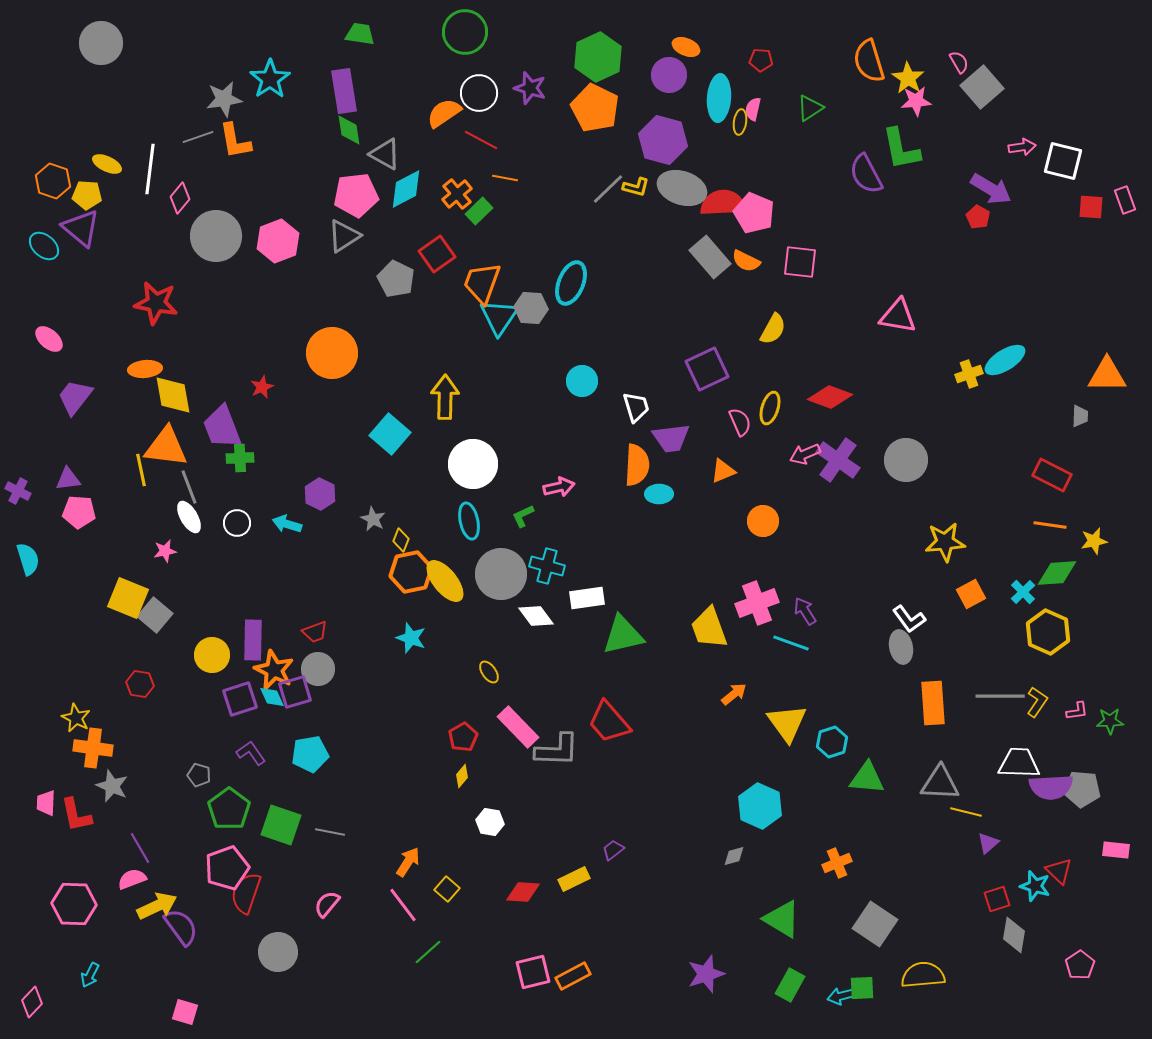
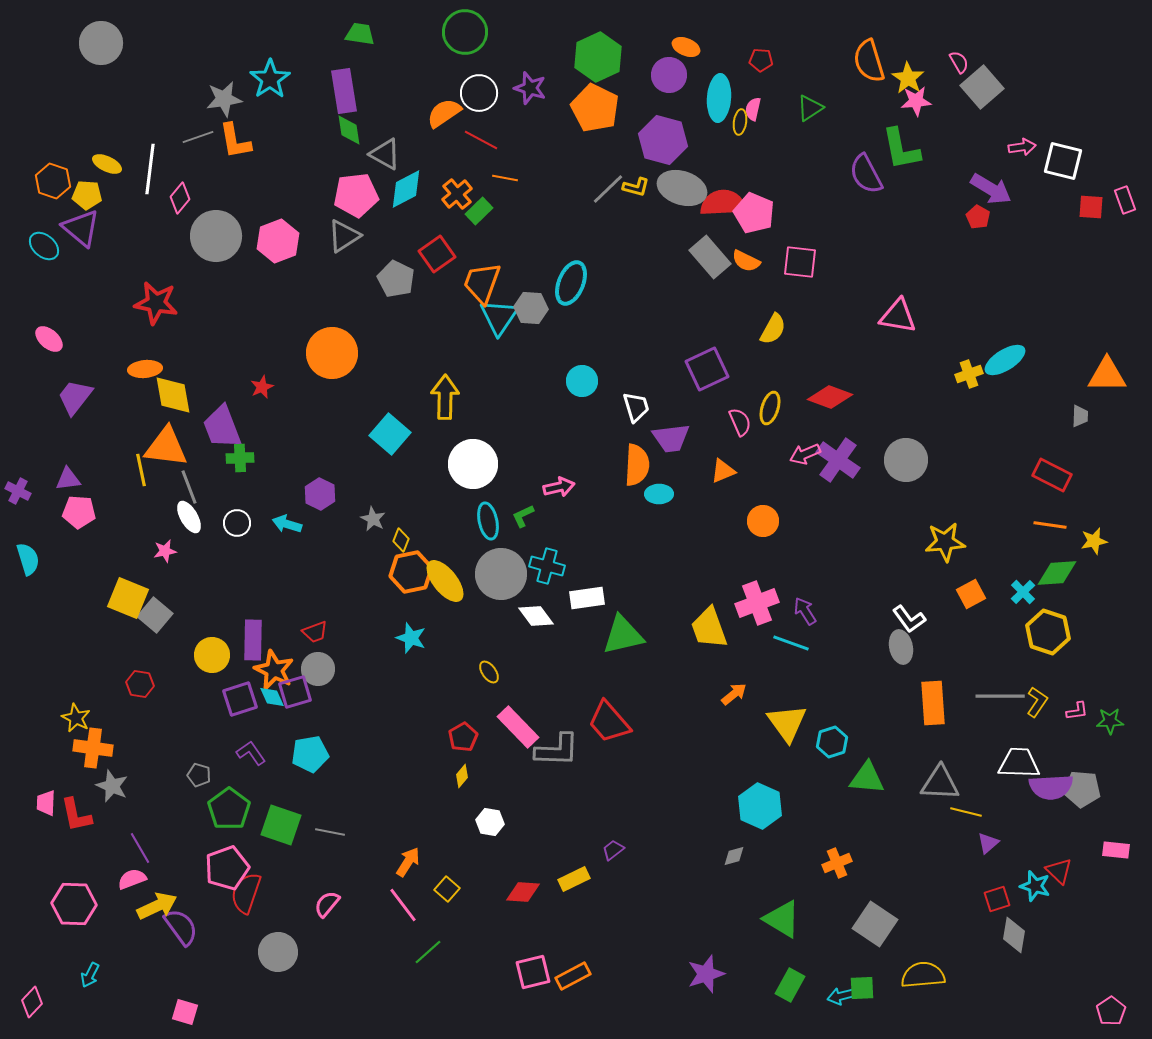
cyan ellipse at (469, 521): moved 19 px right
yellow hexagon at (1048, 632): rotated 6 degrees counterclockwise
pink pentagon at (1080, 965): moved 31 px right, 46 px down
